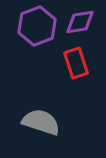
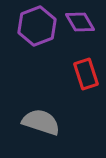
purple diamond: rotated 68 degrees clockwise
red rectangle: moved 10 px right, 11 px down
